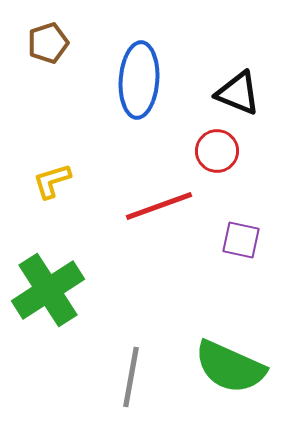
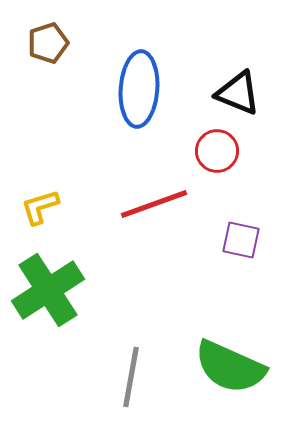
blue ellipse: moved 9 px down
yellow L-shape: moved 12 px left, 26 px down
red line: moved 5 px left, 2 px up
